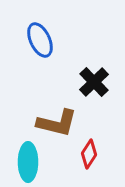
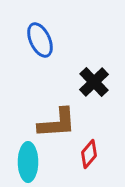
brown L-shape: rotated 18 degrees counterclockwise
red diamond: rotated 8 degrees clockwise
